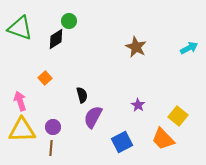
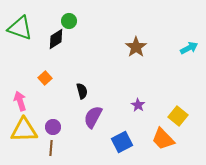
brown star: rotated 10 degrees clockwise
black semicircle: moved 4 px up
yellow triangle: moved 2 px right
